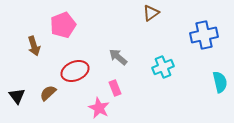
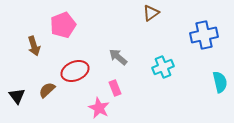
brown semicircle: moved 1 px left, 3 px up
